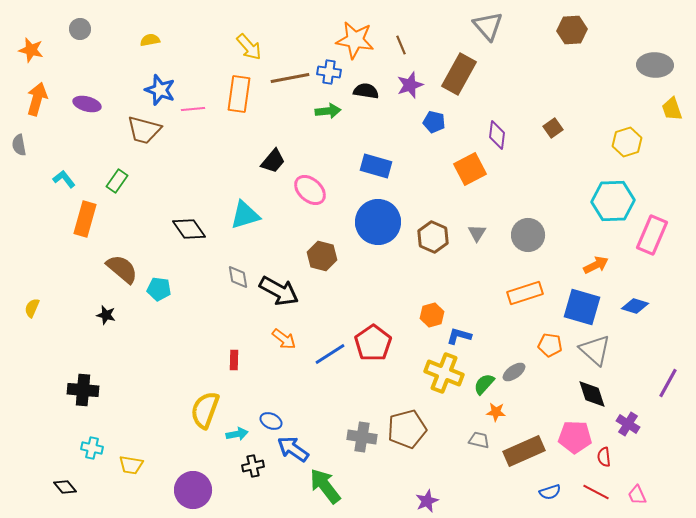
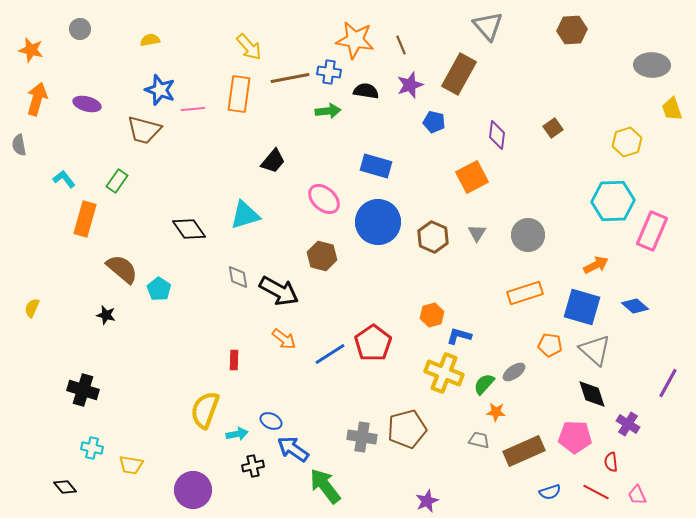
gray ellipse at (655, 65): moved 3 px left
orange square at (470, 169): moved 2 px right, 8 px down
pink ellipse at (310, 190): moved 14 px right, 9 px down
pink rectangle at (652, 235): moved 4 px up
cyan pentagon at (159, 289): rotated 25 degrees clockwise
blue diamond at (635, 306): rotated 24 degrees clockwise
black cross at (83, 390): rotated 12 degrees clockwise
red semicircle at (604, 457): moved 7 px right, 5 px down
